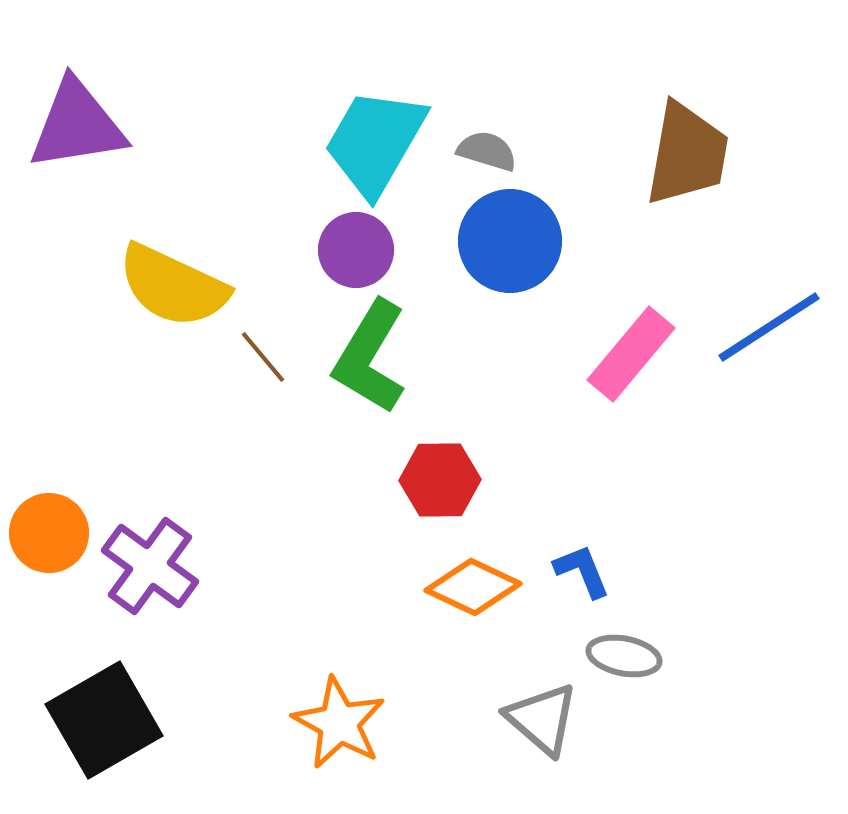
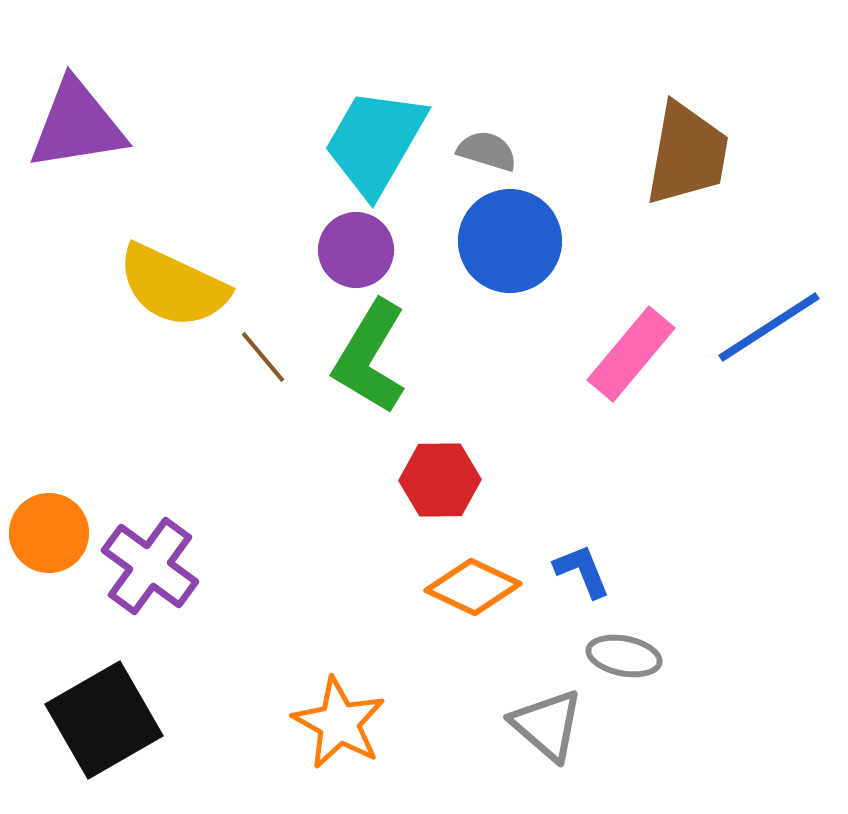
gray triangle: moved 5 px right, 6 px down
